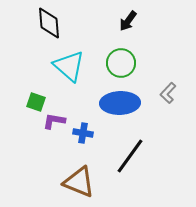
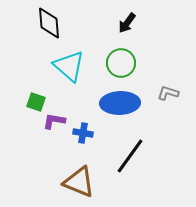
black arrow: moved 1 px left, 2 px down
gray L-shape: rotated 65 degrees clockwise
